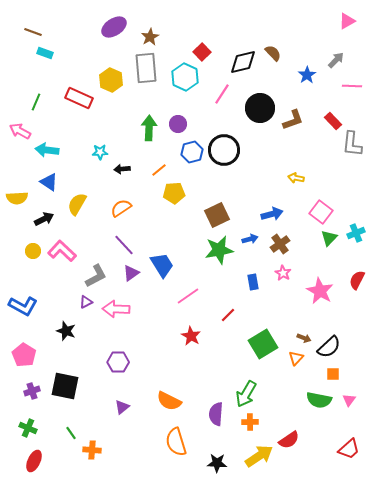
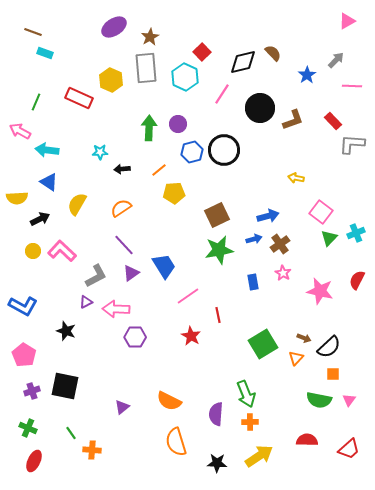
gray L-shape at (352, 144): rotated 88 degrees clockwise
blue arrow at (272, 214): moved 4 px left, 2 px down
black arrow at (44, 219): moved 4 px left
blue arrow at (250, 239): moved 4 px right
blue trapezoid at (162, 265): moved 2 px right, 1 px down
pink star at (320, 291): rotated 16 degrees counterclockwise
red line at (228, 315): moved 10 px left; rotated 56 degrees counterclockwise
purple hexagon at (118, 362): moved 17 px right, 25 px up
green arrow at (246, 394): rotated 52 degrees counterclockwise
red semicircle at (289, 440): moved 18 px right; rotated 145 degrees counterclockwise
